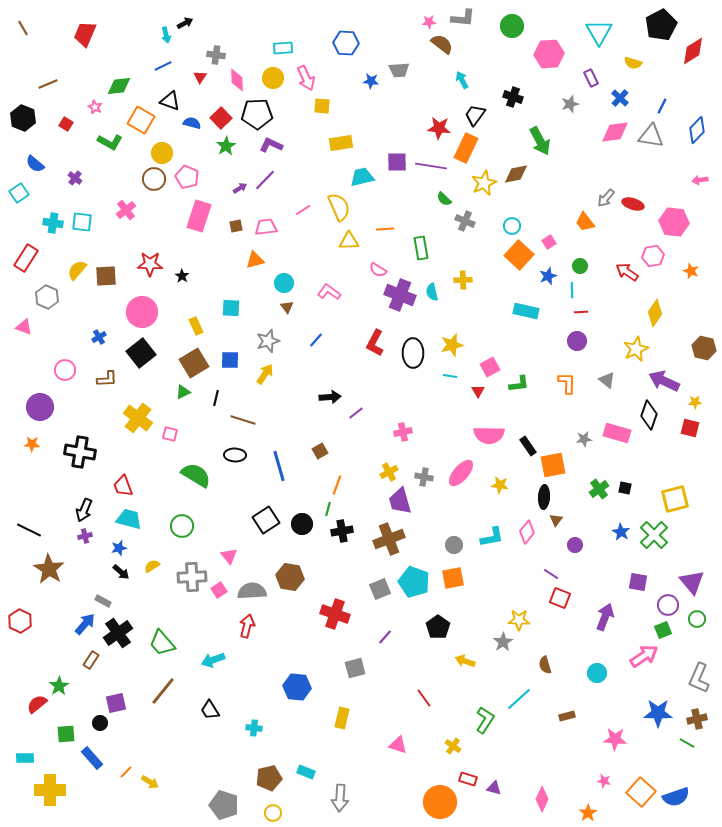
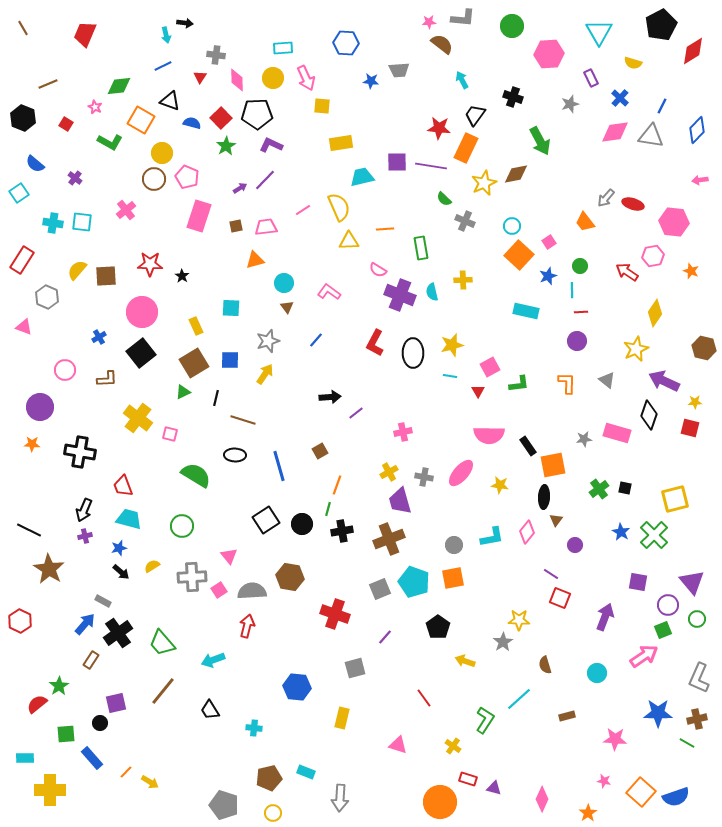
black arrow at (185, 23): rotated 35 degrees clockwise
red rectangle at (26, 258): moved 4 px left, 2 px down
